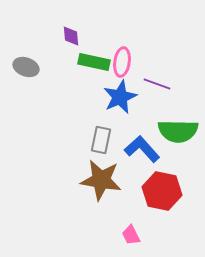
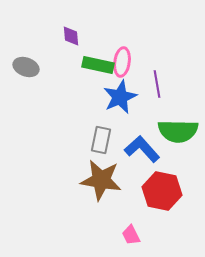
green rectangle: moved 4 px right, 3 px down
purple line: rotated 60 degrees clockwise
